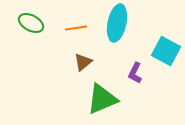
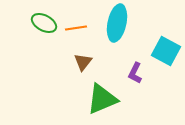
green ellipse: moved 13 px right
brown triangle: rotated 12 degrees counterclockwise
